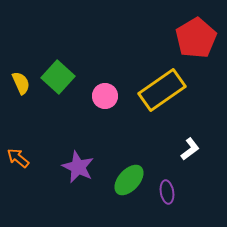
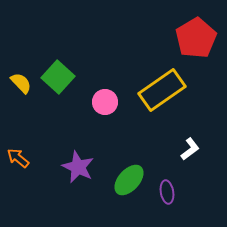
yellow semicircle: rotated 20 degrees counterclockwise
pink circle: moved 6 px down
